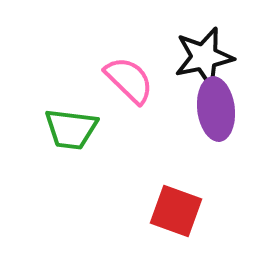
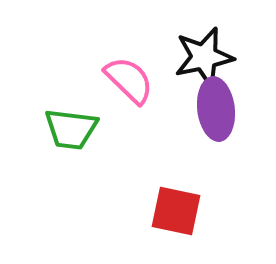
red square: rotated 8 degrees counterclockwise
